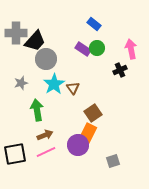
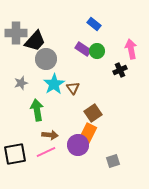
green circle: moved 3 px down
brown arrow: moved 5 px right; rotated 28 degrees clockwise
